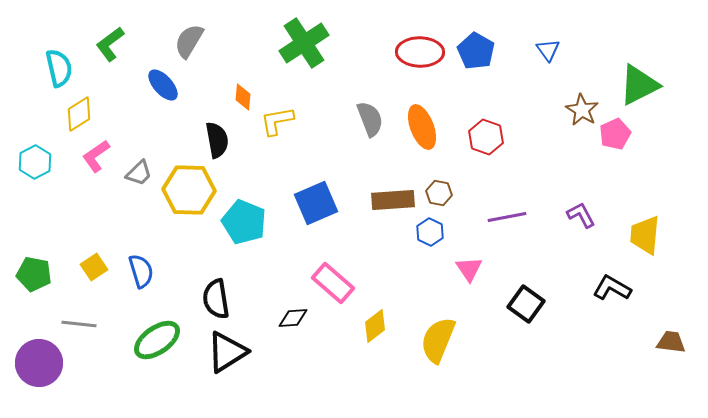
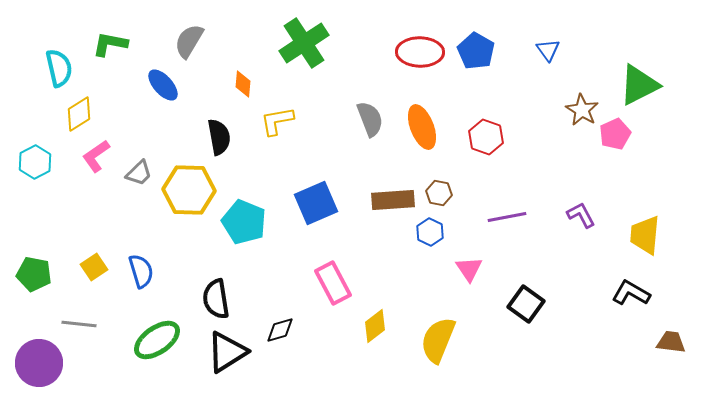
green L-shape at (110, 44): rotated 48 degrees clockwise
orange diamond at (243, 97): moved 13 px up
black semicircle at (217, 140): moved 2 px right, 3 px up
pink rectangle at (333, 283): rotated 21 degrees clockwise
black L-shape at (612, 288): moved 19 px right, 5 px down
black diamond at (293, 318): moved 13 px left, 12 px down; rotated 12 degrees counterclockwise
